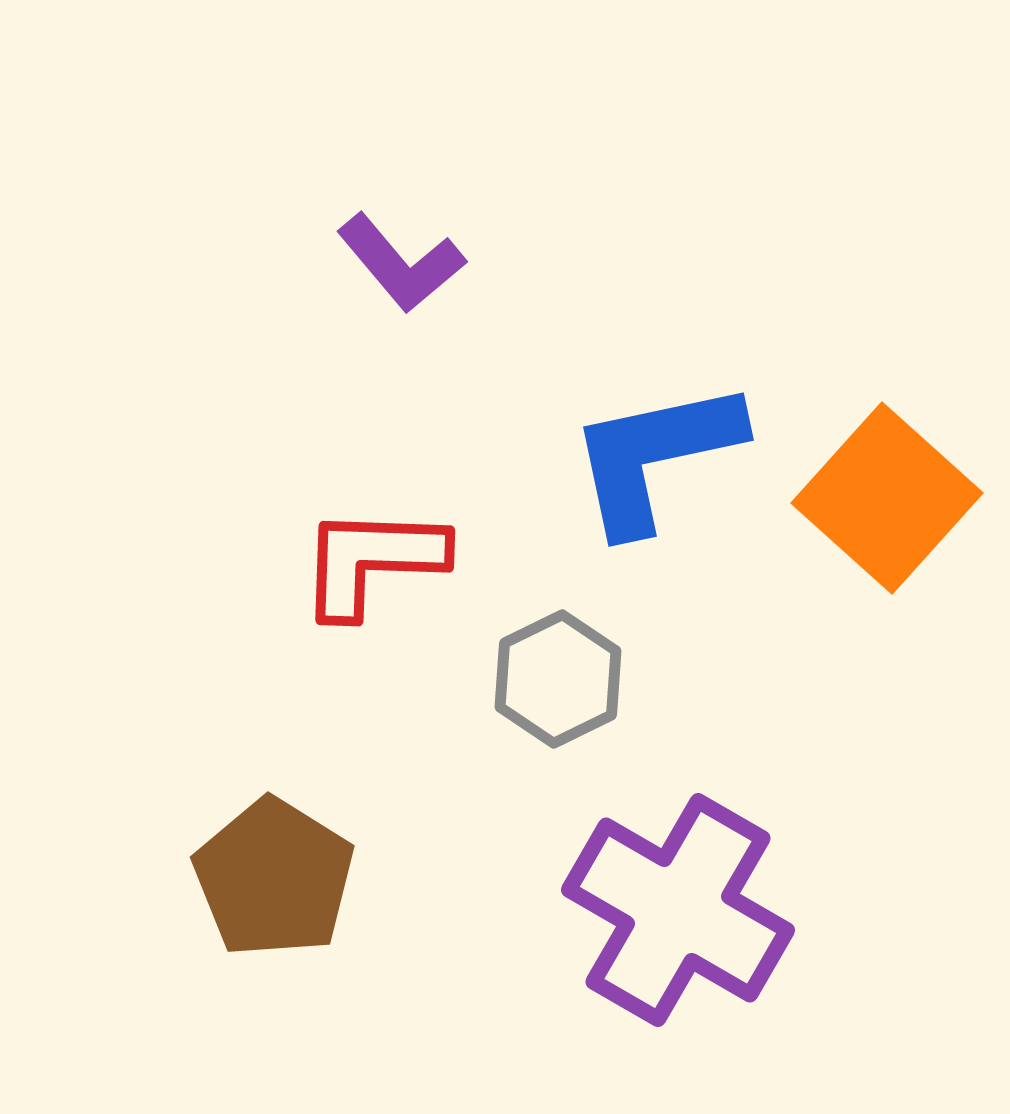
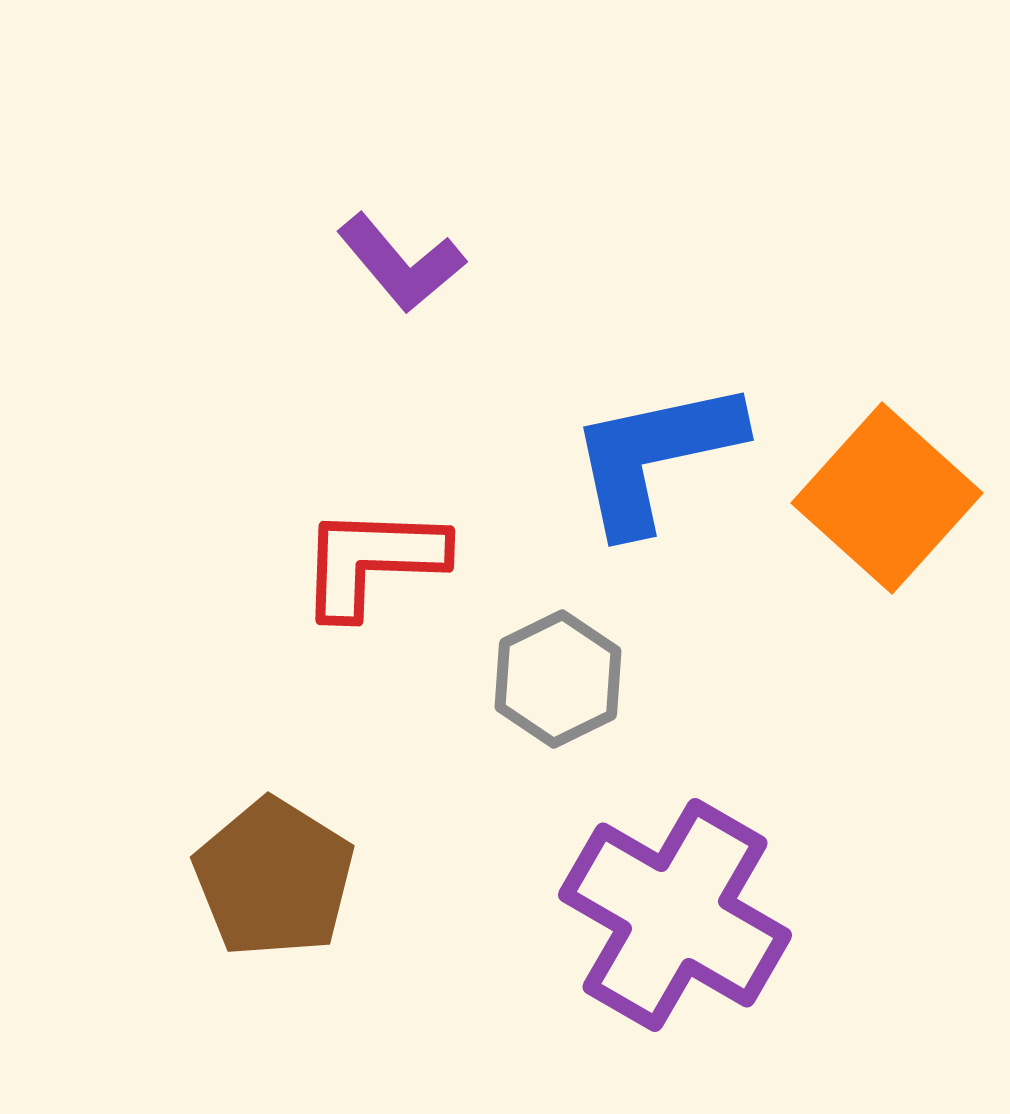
purple cross: moved 3 px left, 5 px down
